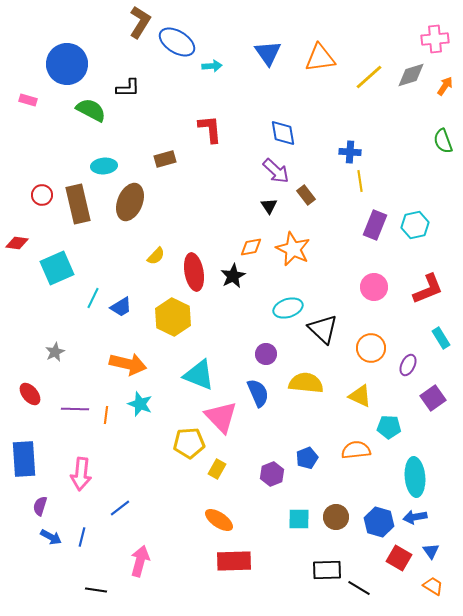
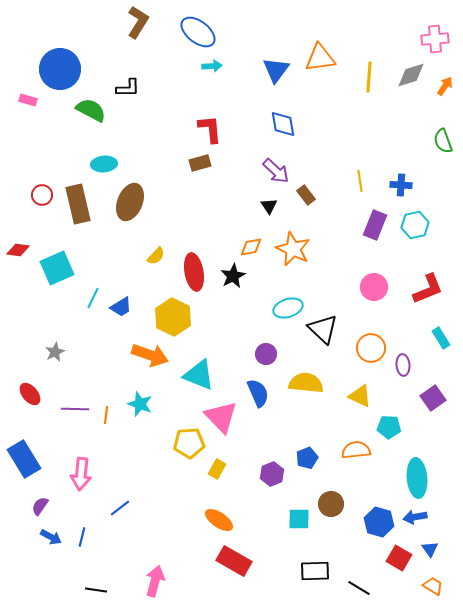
brown L-shape at (140, 22): moved 2 px left
blue ellipse at (177, 42): moved 21 px right, 10 px up; rotated 6 degrees clockwise
blue triangle at (268, 53): moved 8 px right, 17 px down; rotated 12 degrees clockwise
blue circle at (67, 64): moved 7 px left, 5 px down
yellow line at (369, 77): rotated 44 degrees counterclockwise
blue diamond at (283, 133): moved 9 px up
blue cross at (350, 152): moved 51 px right, 33 px down
brown rectangle at (165, 159): moved 35 px right, 4 px down
cyan ellipse at (104, 166): moved 2 px up
red diamond at (17, 243): moved 1 px right, 7 px down
orange arrow at (128, 364): moved 22 px right, 9 px up; rotated 6 degrees clockwise
purple ellipse at (408, 365): moved 5 px left; rotated 30 degrees counterclockwise
blue rectangle at (24, 459): rotated 27 degrees counterclockwise
cyan ellipse at (415, 477): moved 2 px right, 1 px down
purple semicircle at (40, 506): rotated 18 degrees clockwise
brown circle at (336, 517): moved 5 px left, 13 px up
blue triangle at (431, 551): moved 1 px left, 2 px up
pink arrow at (140, 561): moved 15 px right, 20 px down
red rectangle at (234, 561): rotated 32 degrees clockwise
black rectangle at (327, 570): moved 12 px left, 1 px down
